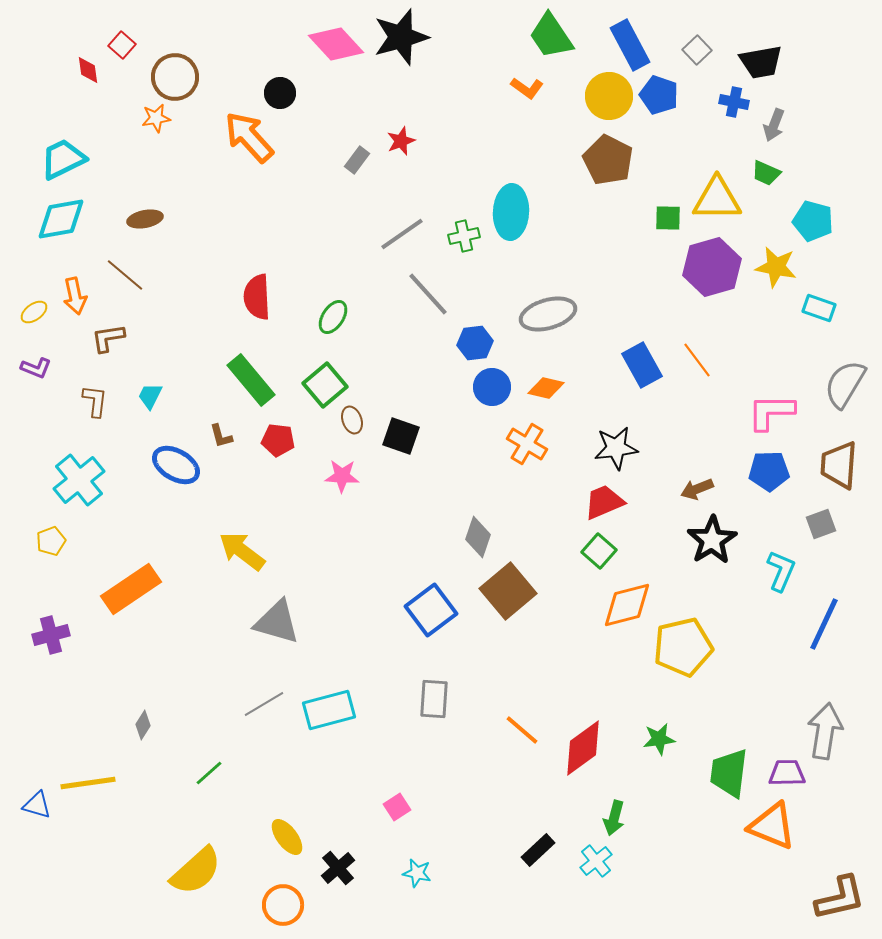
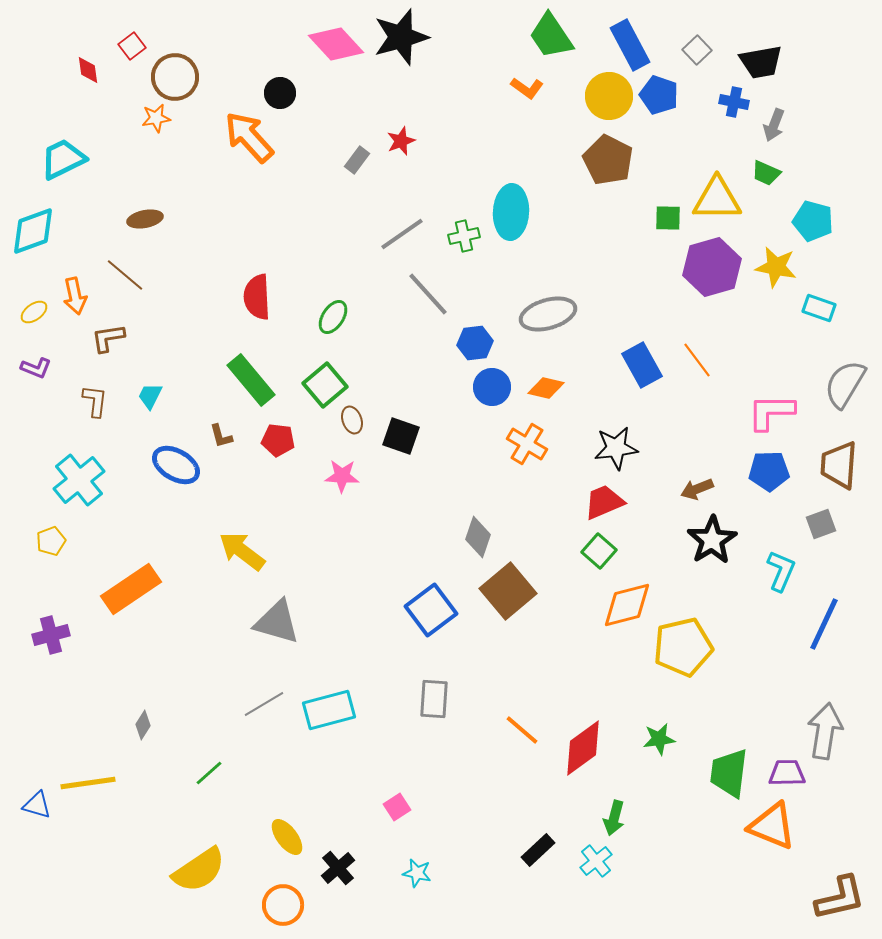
red square at (122, 45): moved 10 px right, 1 px down; rotated 12 degrees clockwise
cyan diamond at (61, 219): moved 28 px left, 12 px down; rotated 10 degrees counterclockwise
yellow semicircle at (196, 871): moved 3 px right, 1 px up; rotated 8 degrees clockwise
